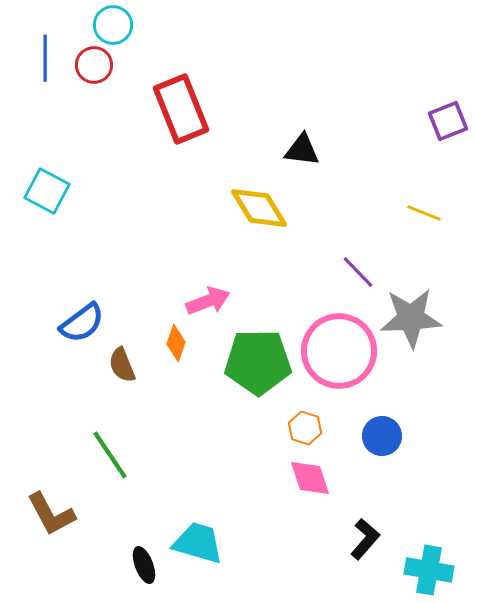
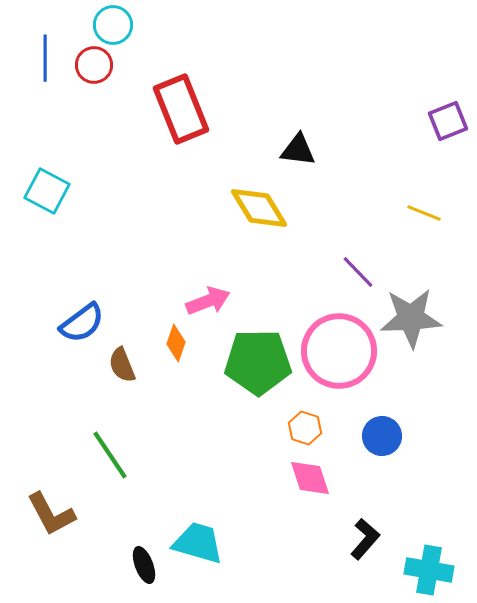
black triangle: moved 4 px left
